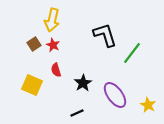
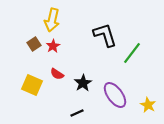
red star: moved 1 px down; rotated 16 degrees clockwise
red semicircle: moved 1 px right, 4 px down; rotated 40 degrees counterclockwise
